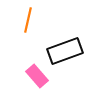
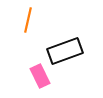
pink rectangle: moved 3 px right; rotated 15 degrees clockwise
